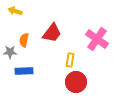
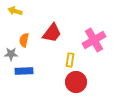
pink cross: moved 3 px left, 1 px down; rotated 25 degrees clockwise
gray star: moved 1 px right, 2 px down
